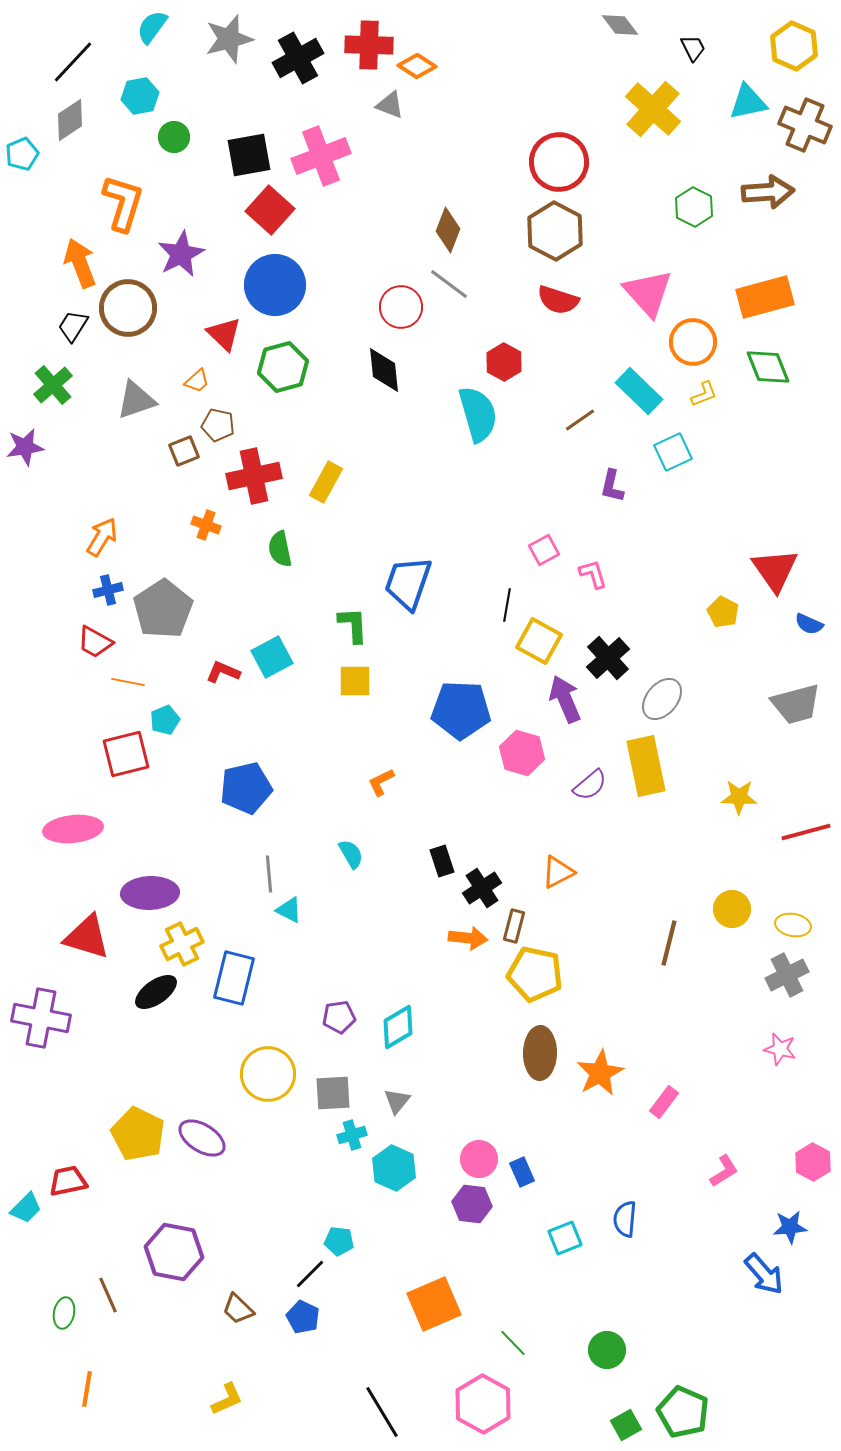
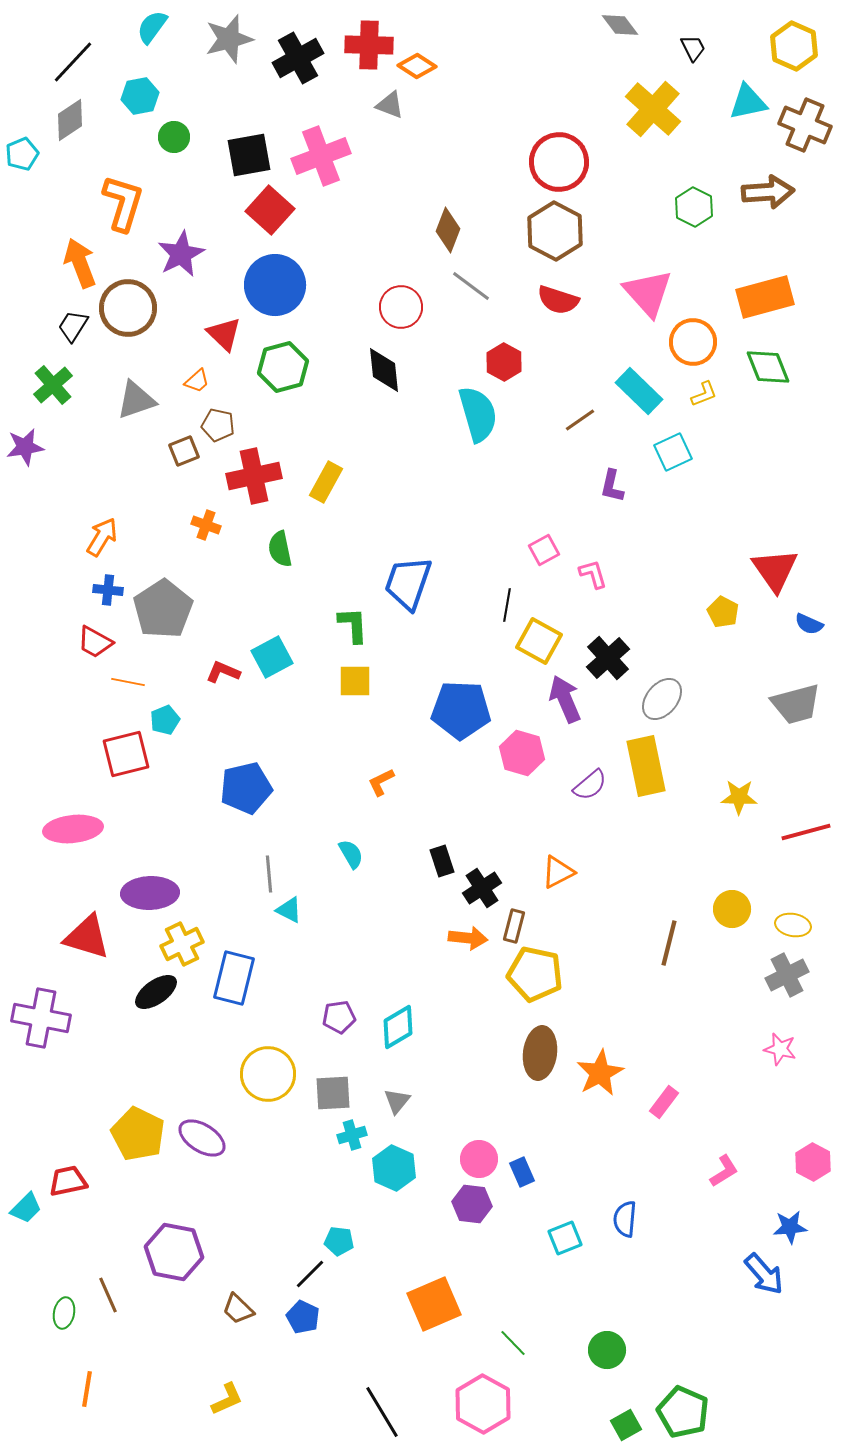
gray line at (449, 284): moved 22 px right, 2 px down
blue cross at (108, 590): rotated 20 degrees clockwise
brown ellipse at (540, 1053): rotated 6 degrees clockwise
